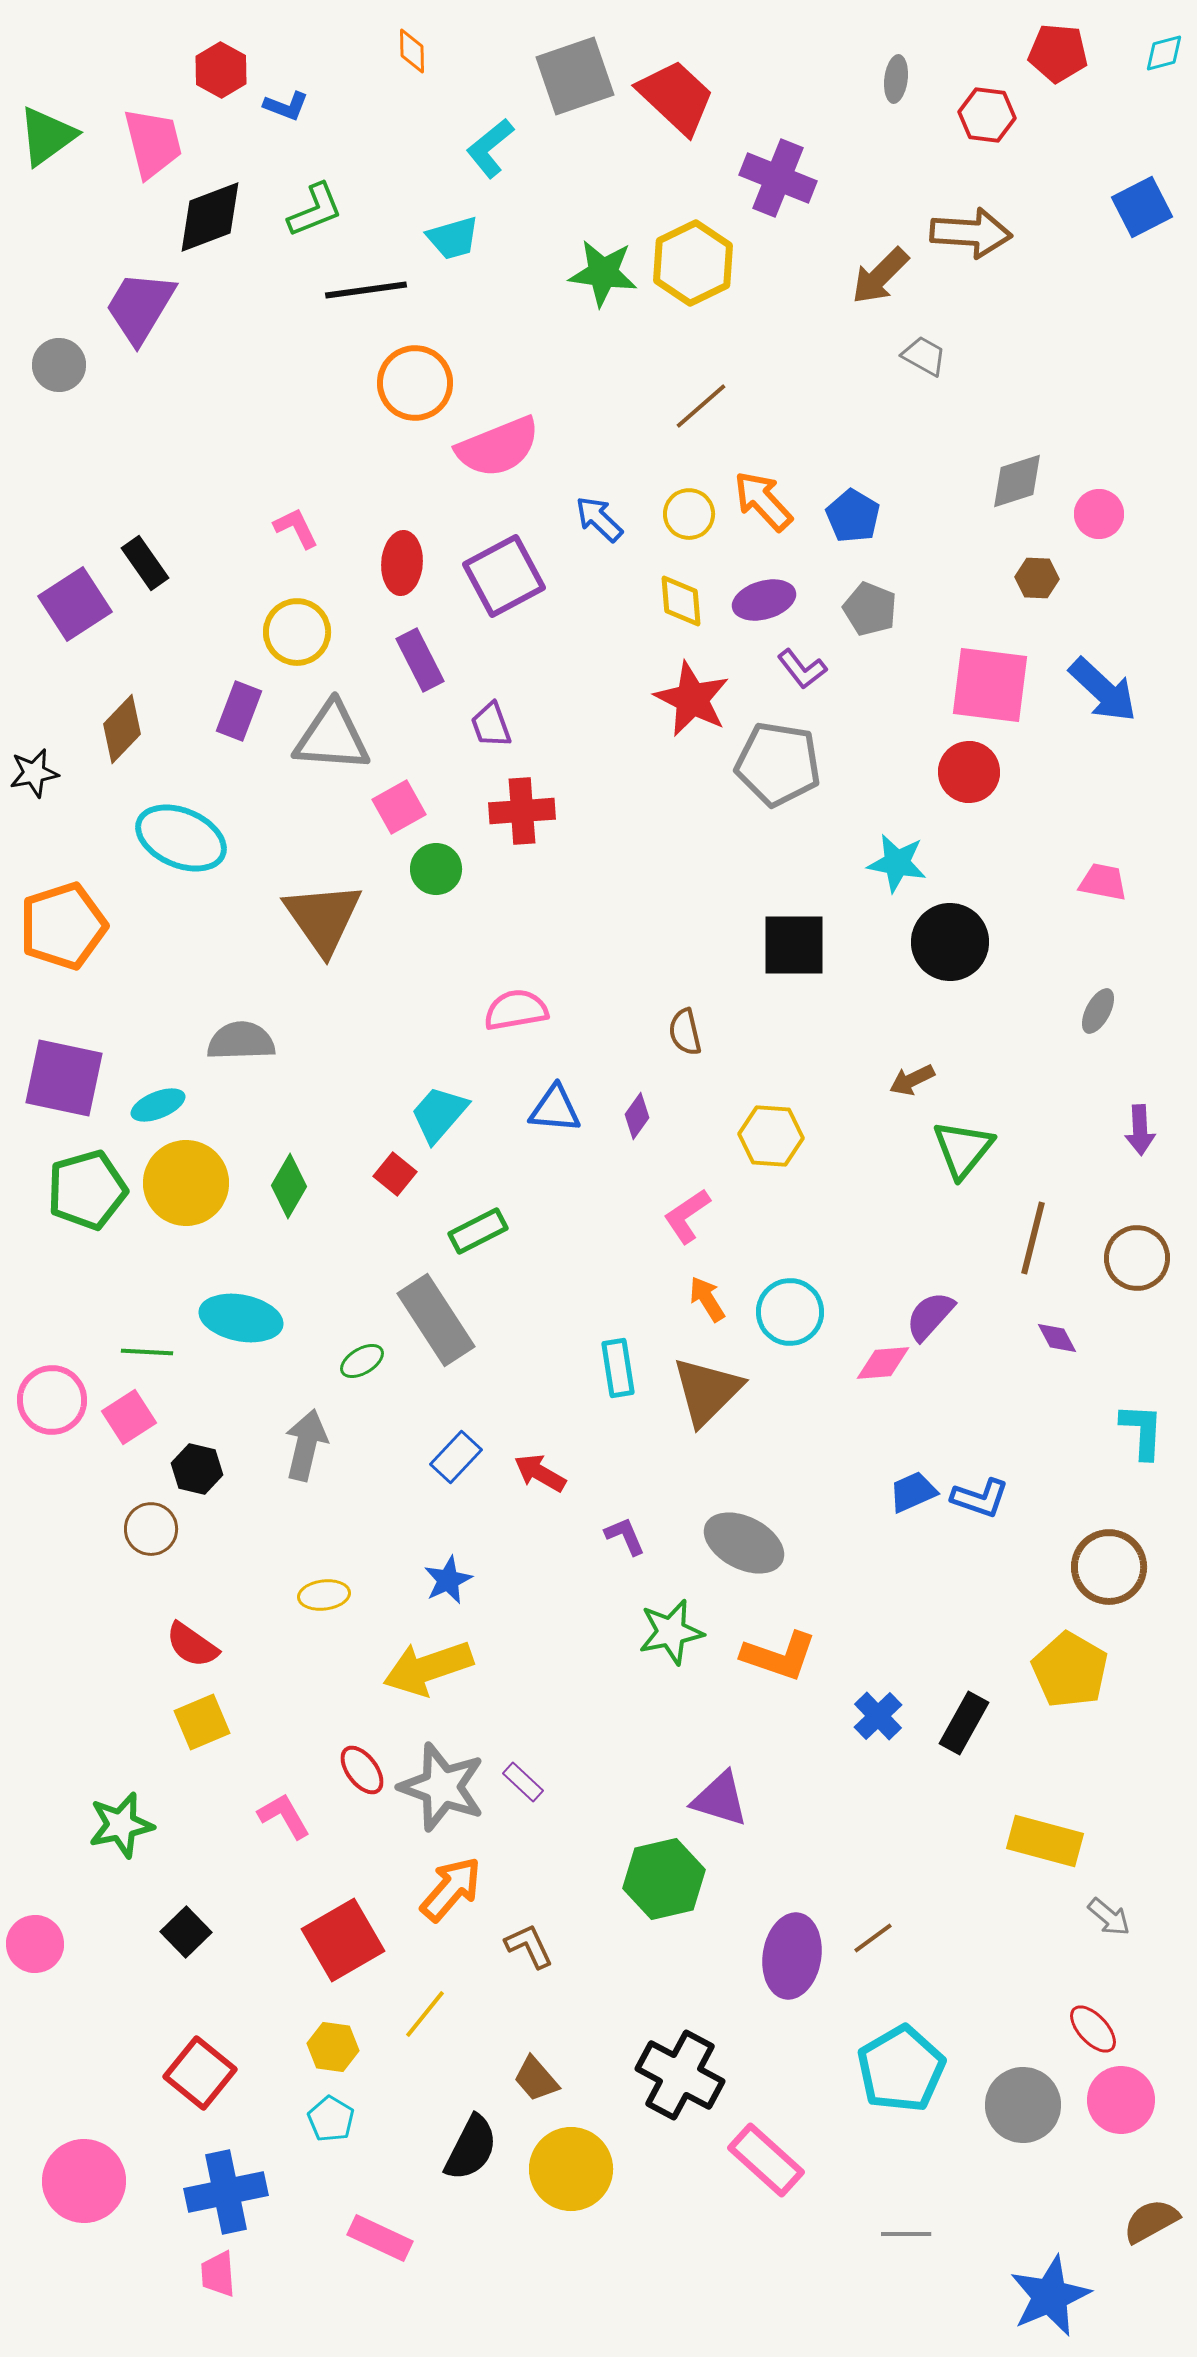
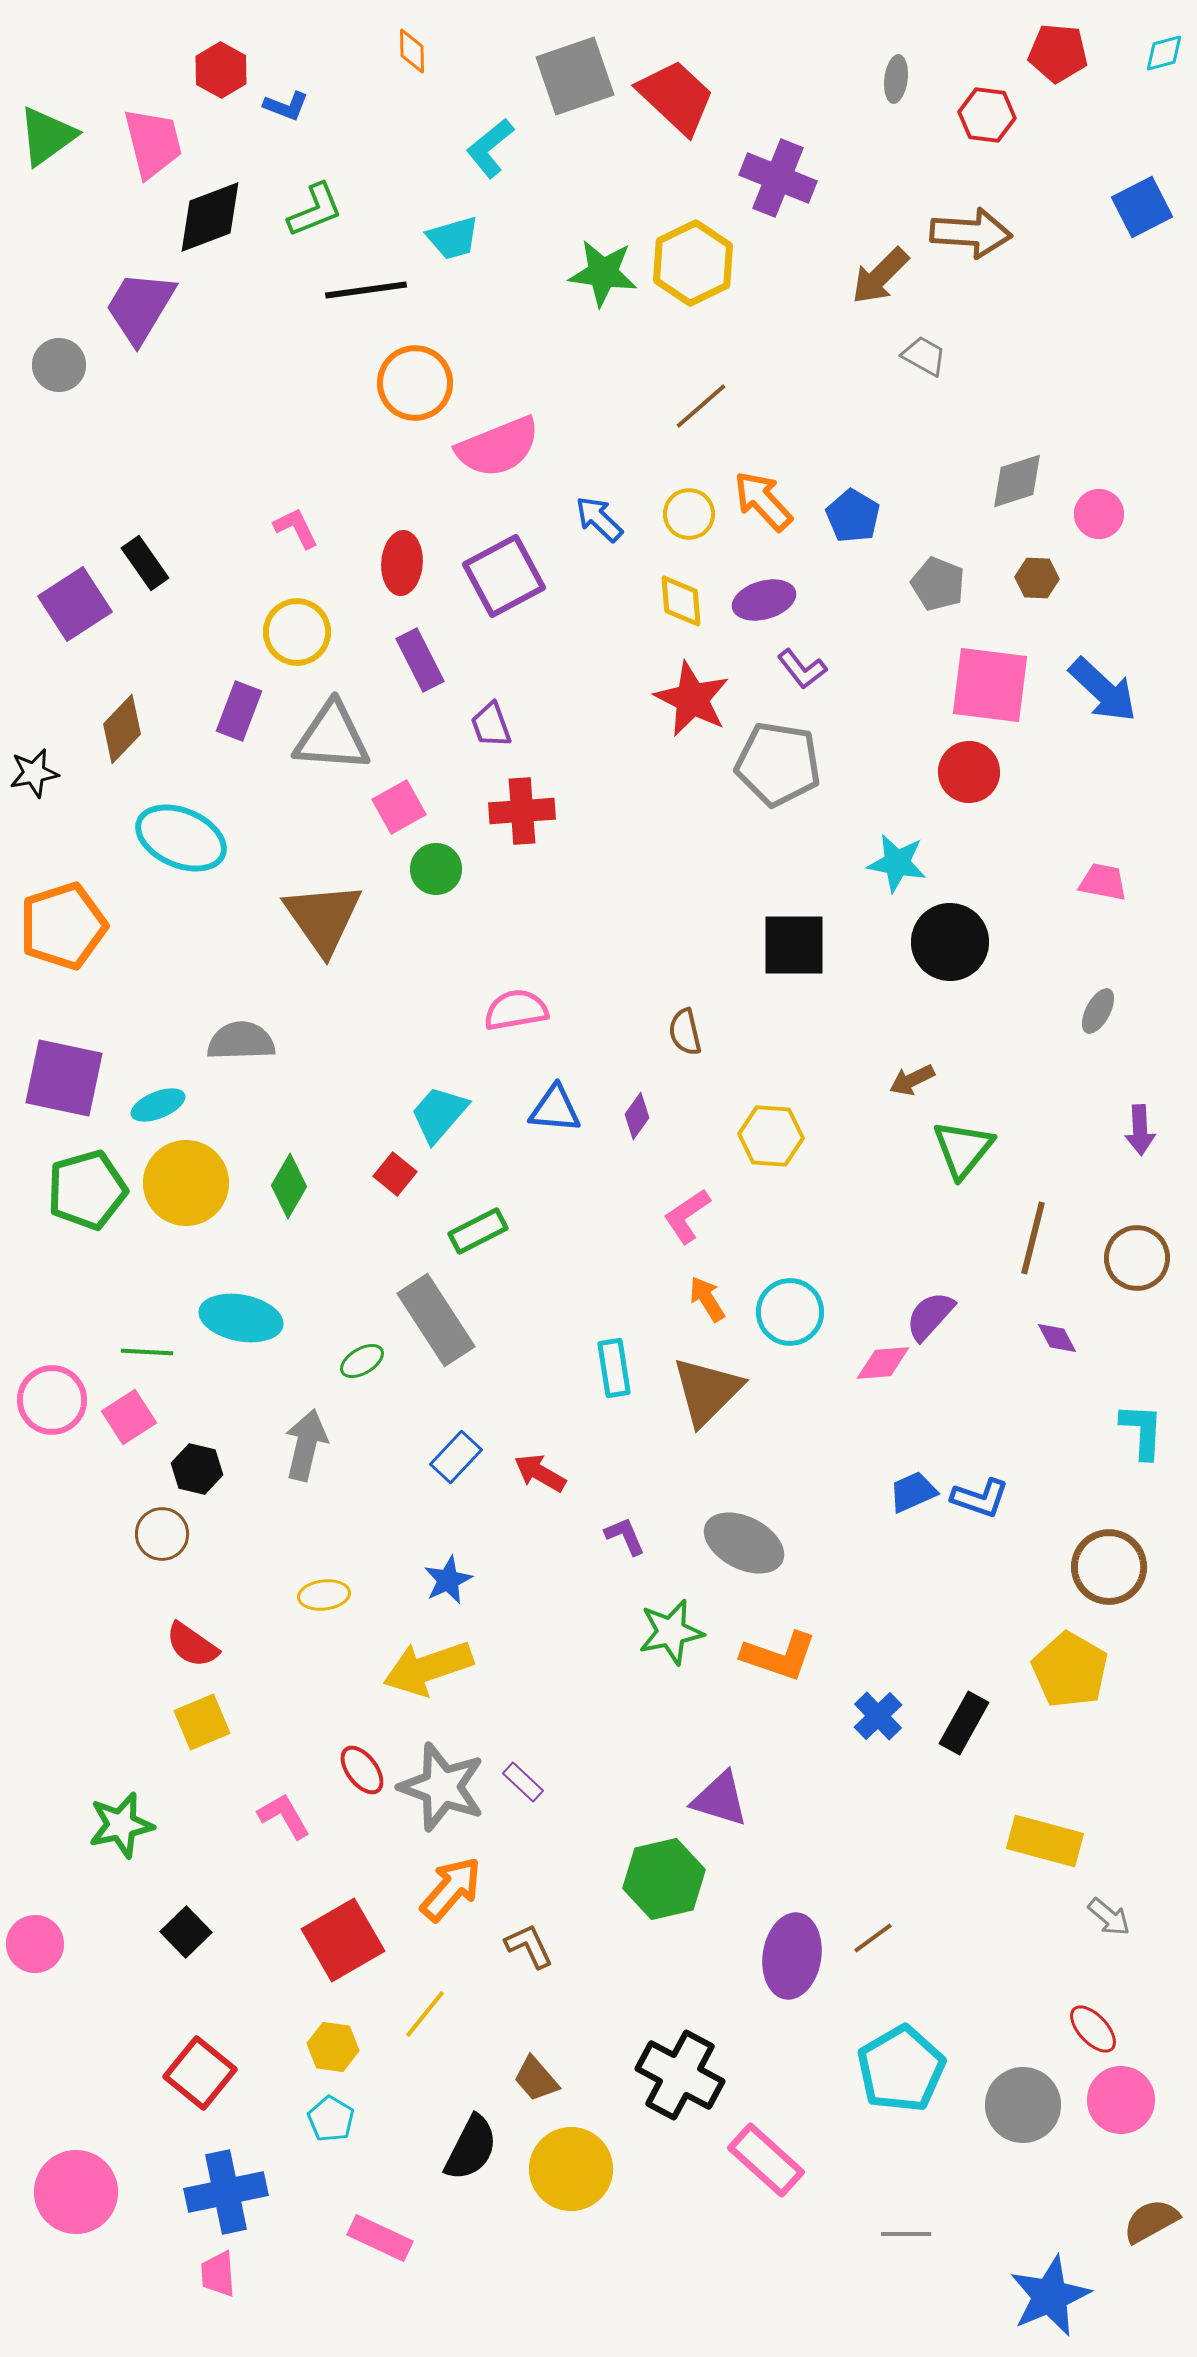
gray pentagon at (870, 609): moved 68 px right, 25 px up
cyan rectangle at (618, 1368): moved 4 px left
brown circle at (151, 1529): moved 11 px right, 5 px down
pink circle at (84, 2181): moved 8 px left, 11 px down
